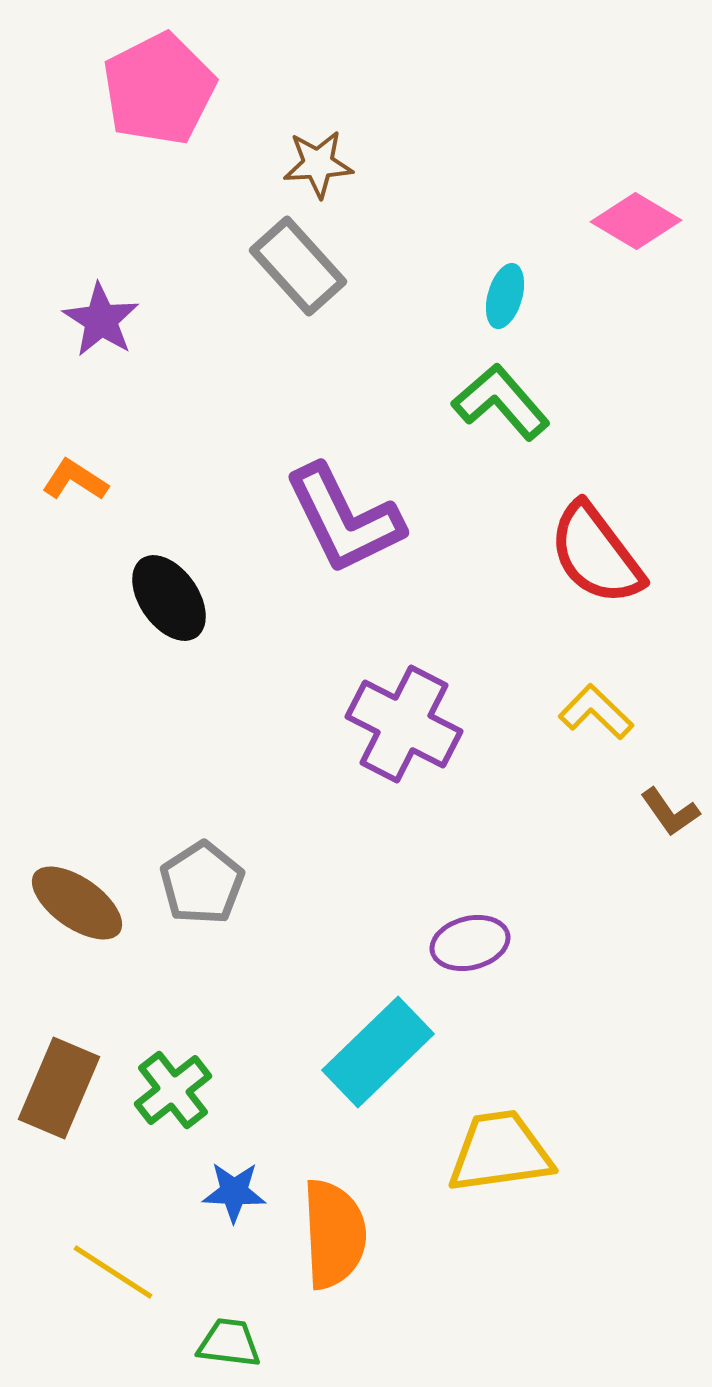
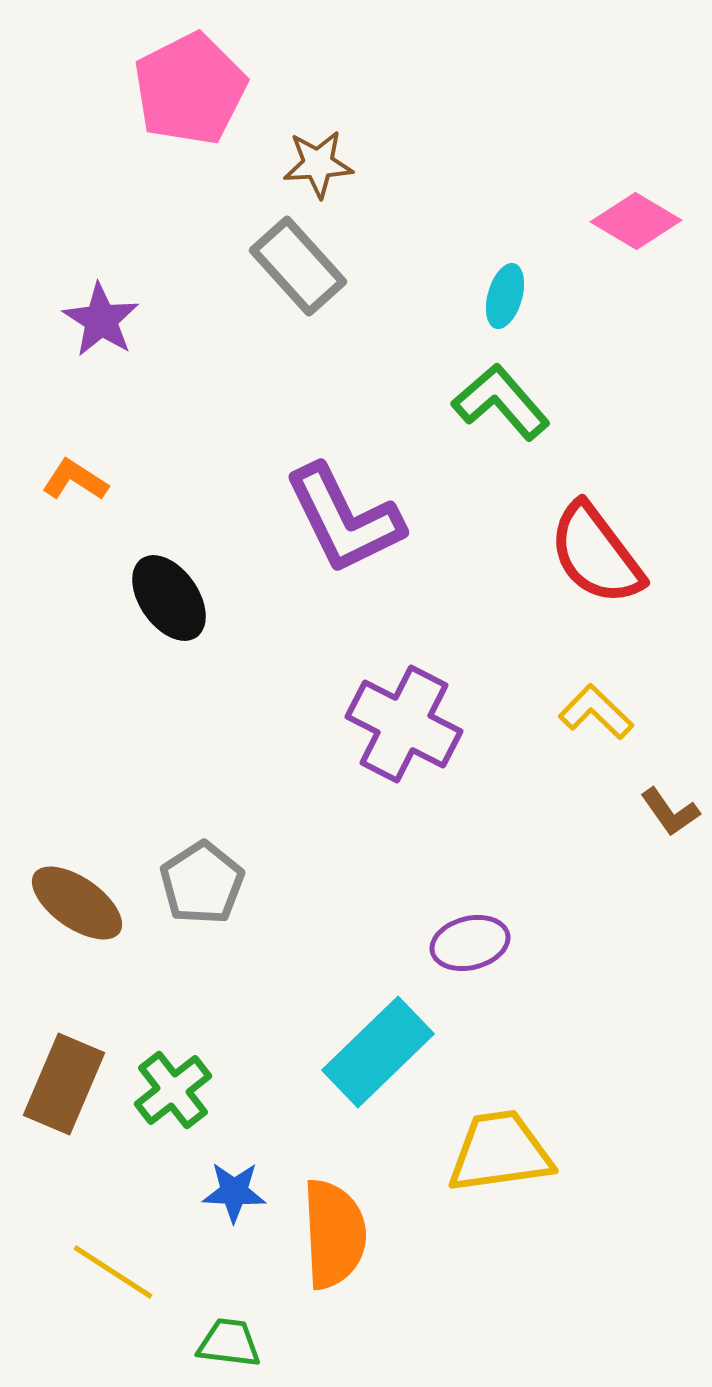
pink pentagon: moved 31 px right
brown rectangle: moved 5 px right, 4 px up
